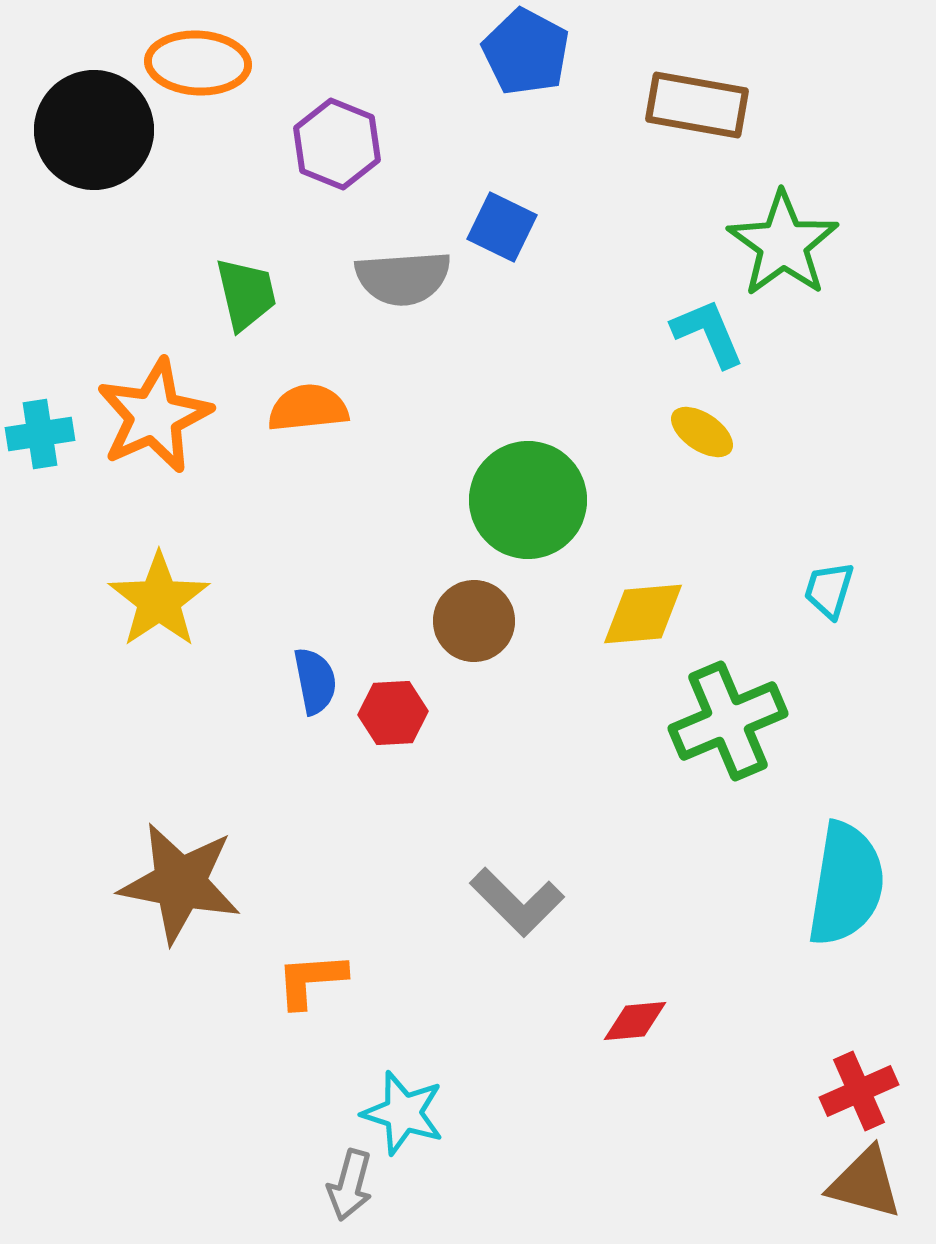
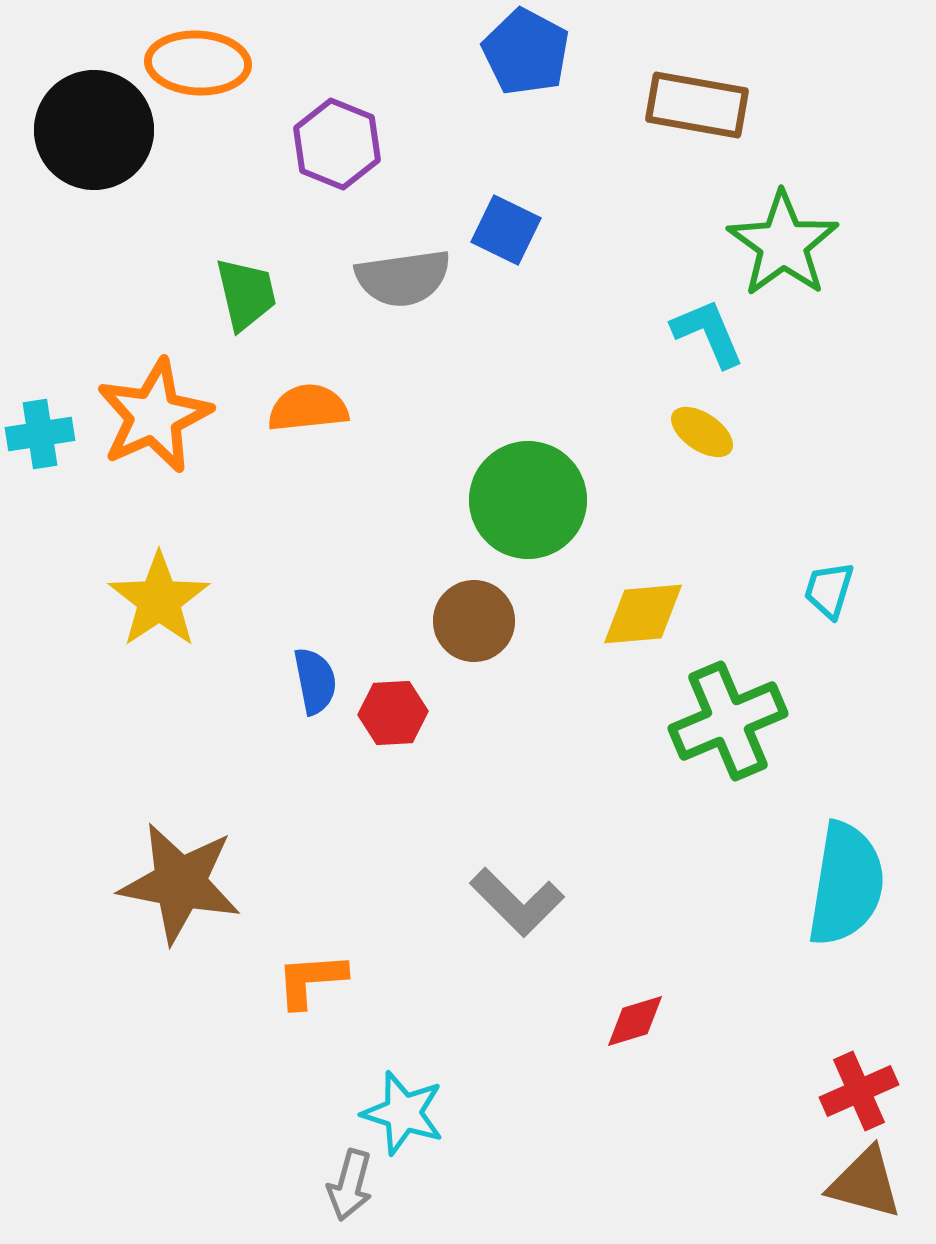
blue square: moved 4 px right, 3 px down
gray semicircle: rotated 4 degrees counterclockwise
red diamond: rotated 12 degrees counterclockwise
